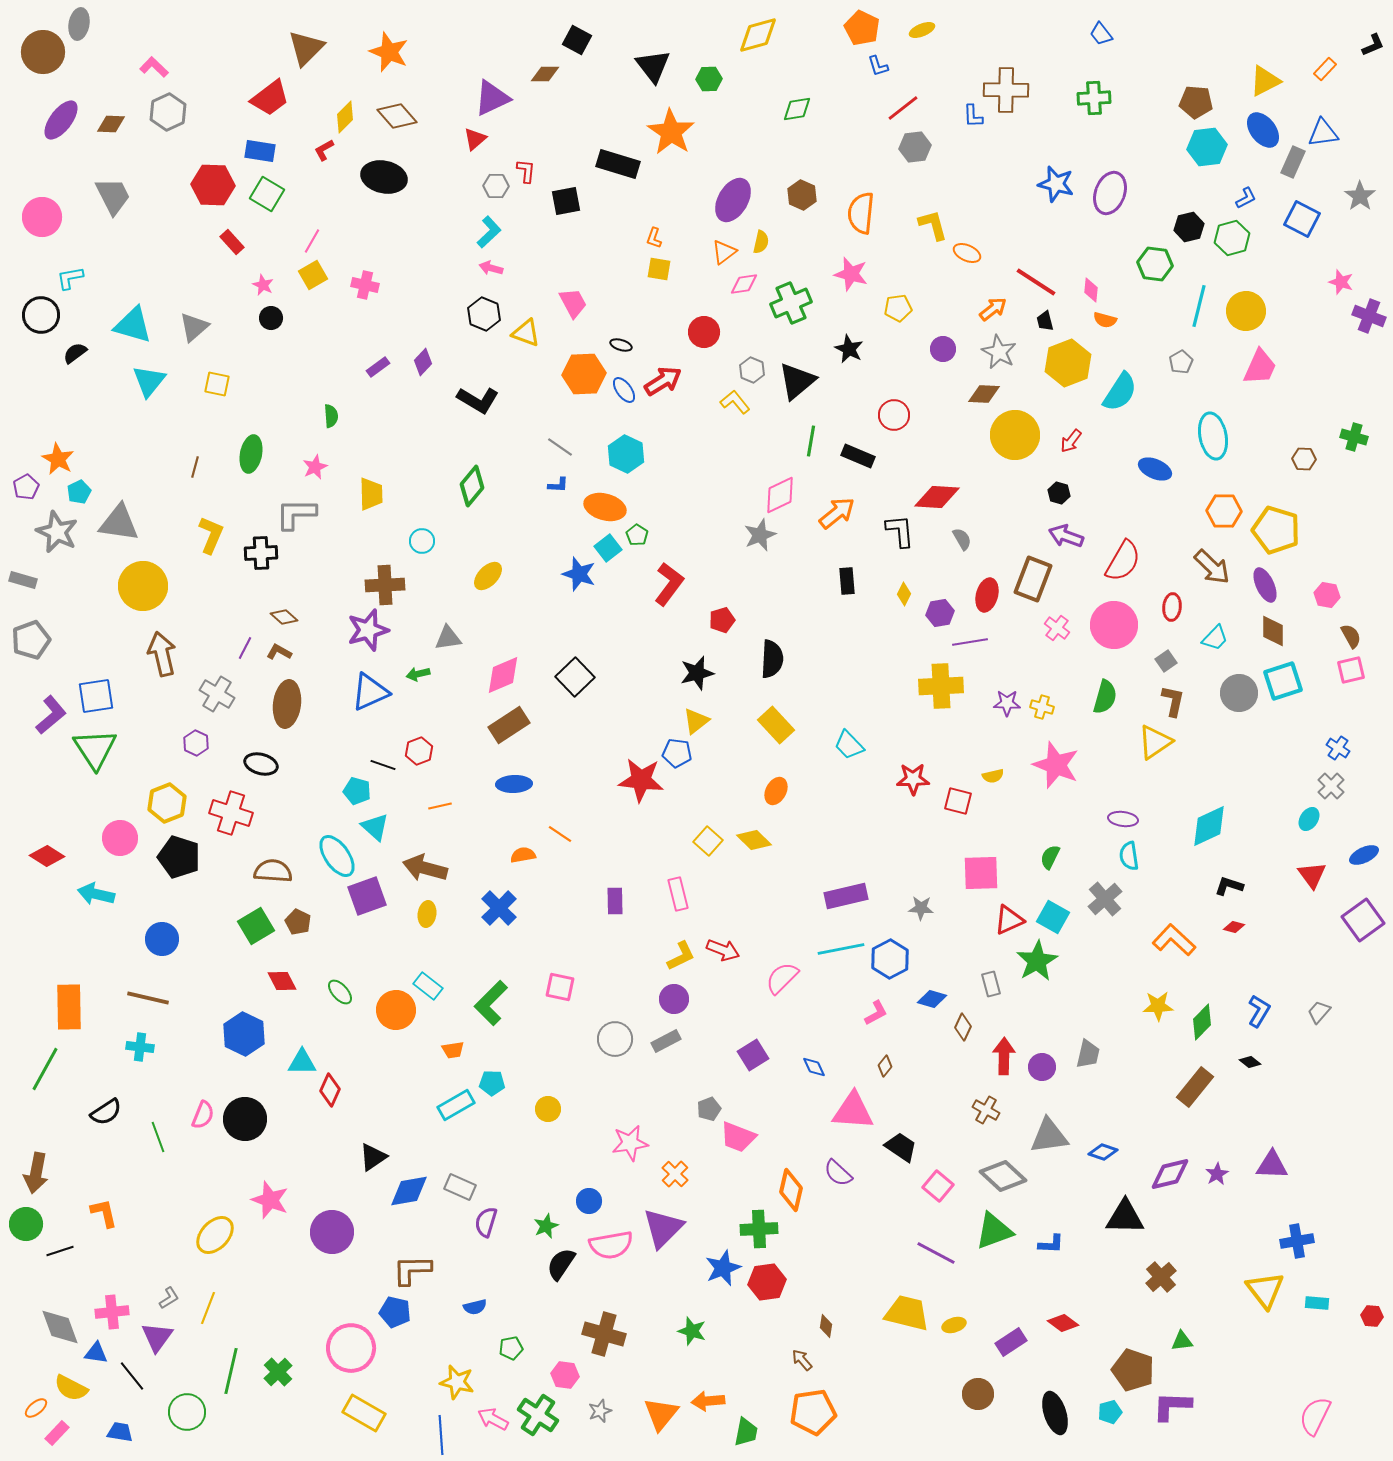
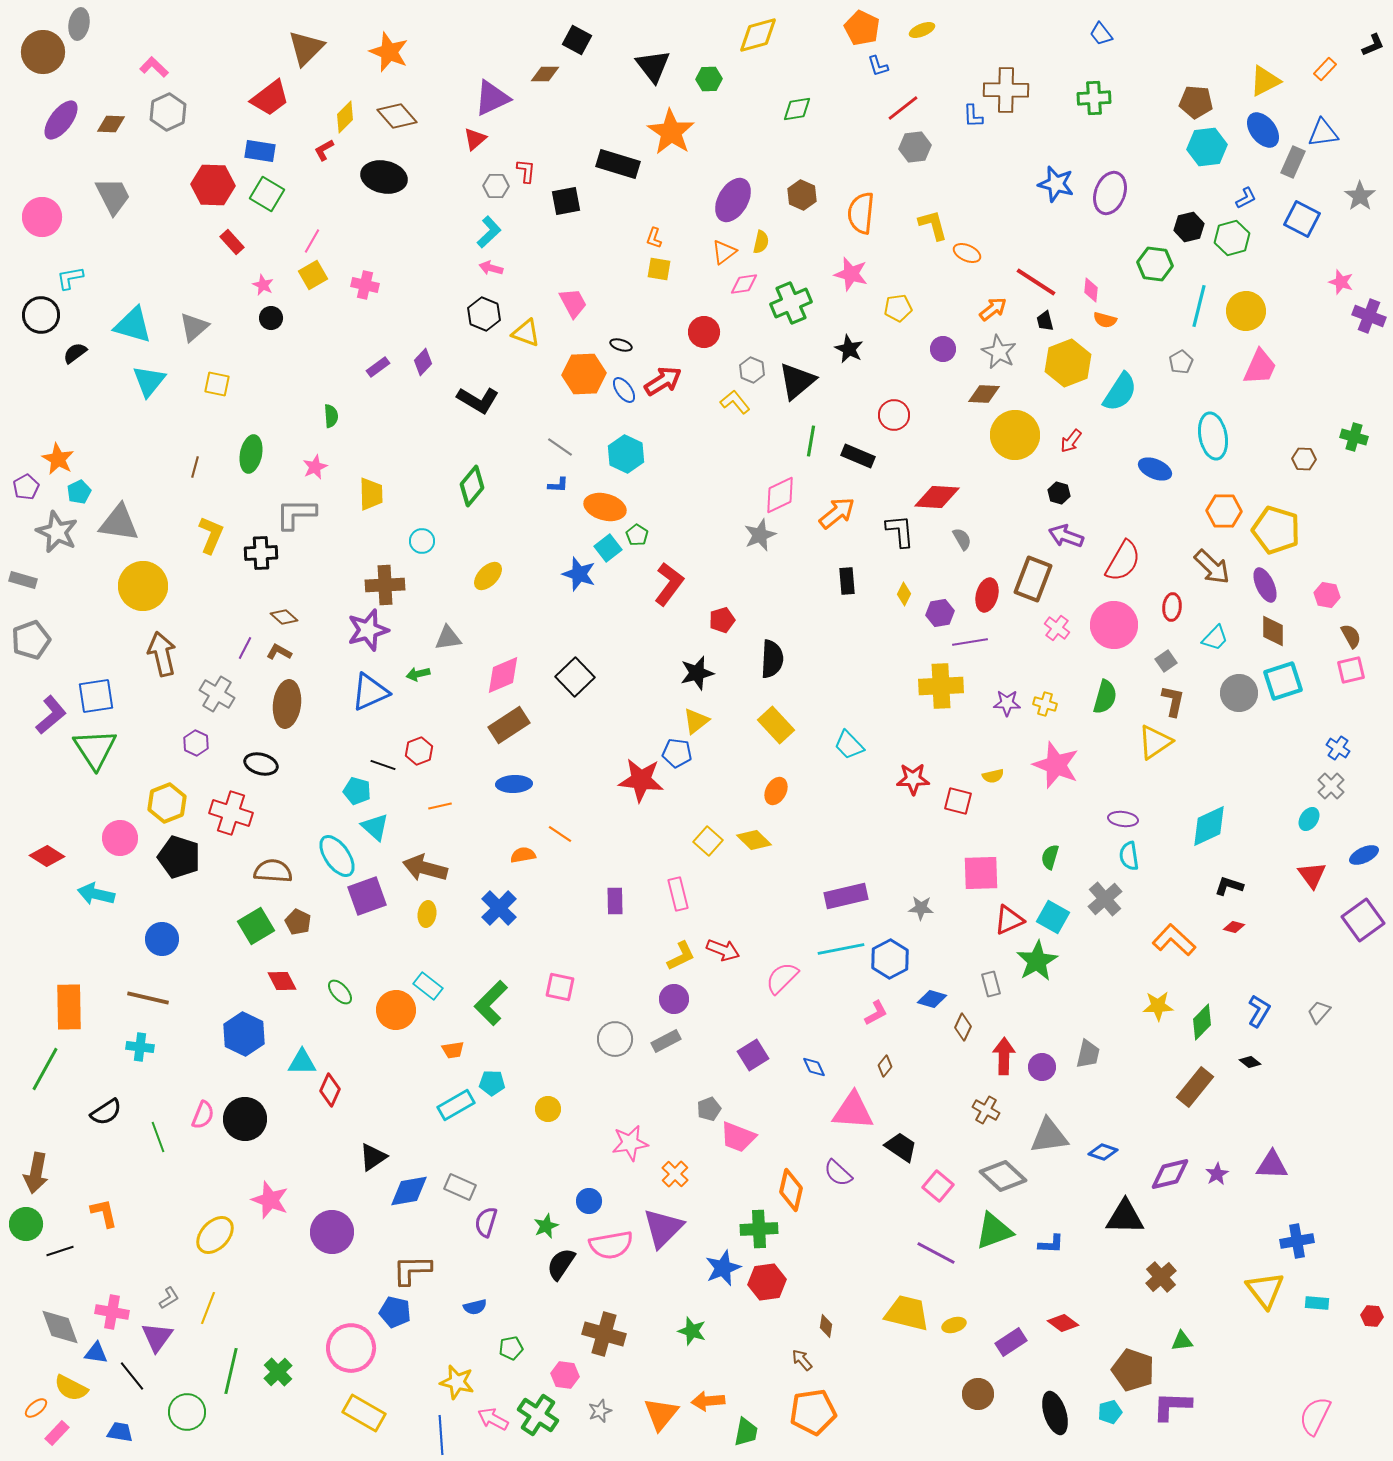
yellow cross at (1042, 707): moved 3 px right, 3 px up
green semicircle at (1050, 857): rotated 10 degrees counterclockwise
pink cross at (112, 1312): rotated 16 degrees clockwise
